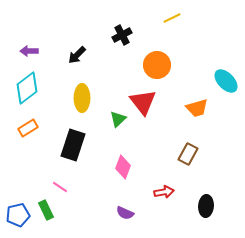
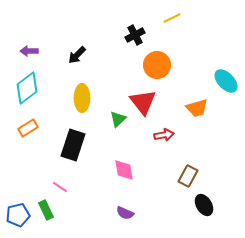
black cross: moved 13 px right
brown rectangle: moved 22 px down
pink diamond: moved 1 px right, 3 px down; rotated 30 degrees counterclockwise
red arrow: moved 57 px up
black ellipse: moved 2 px left, 1 px up; rotated 35 degrees counterclockwise
